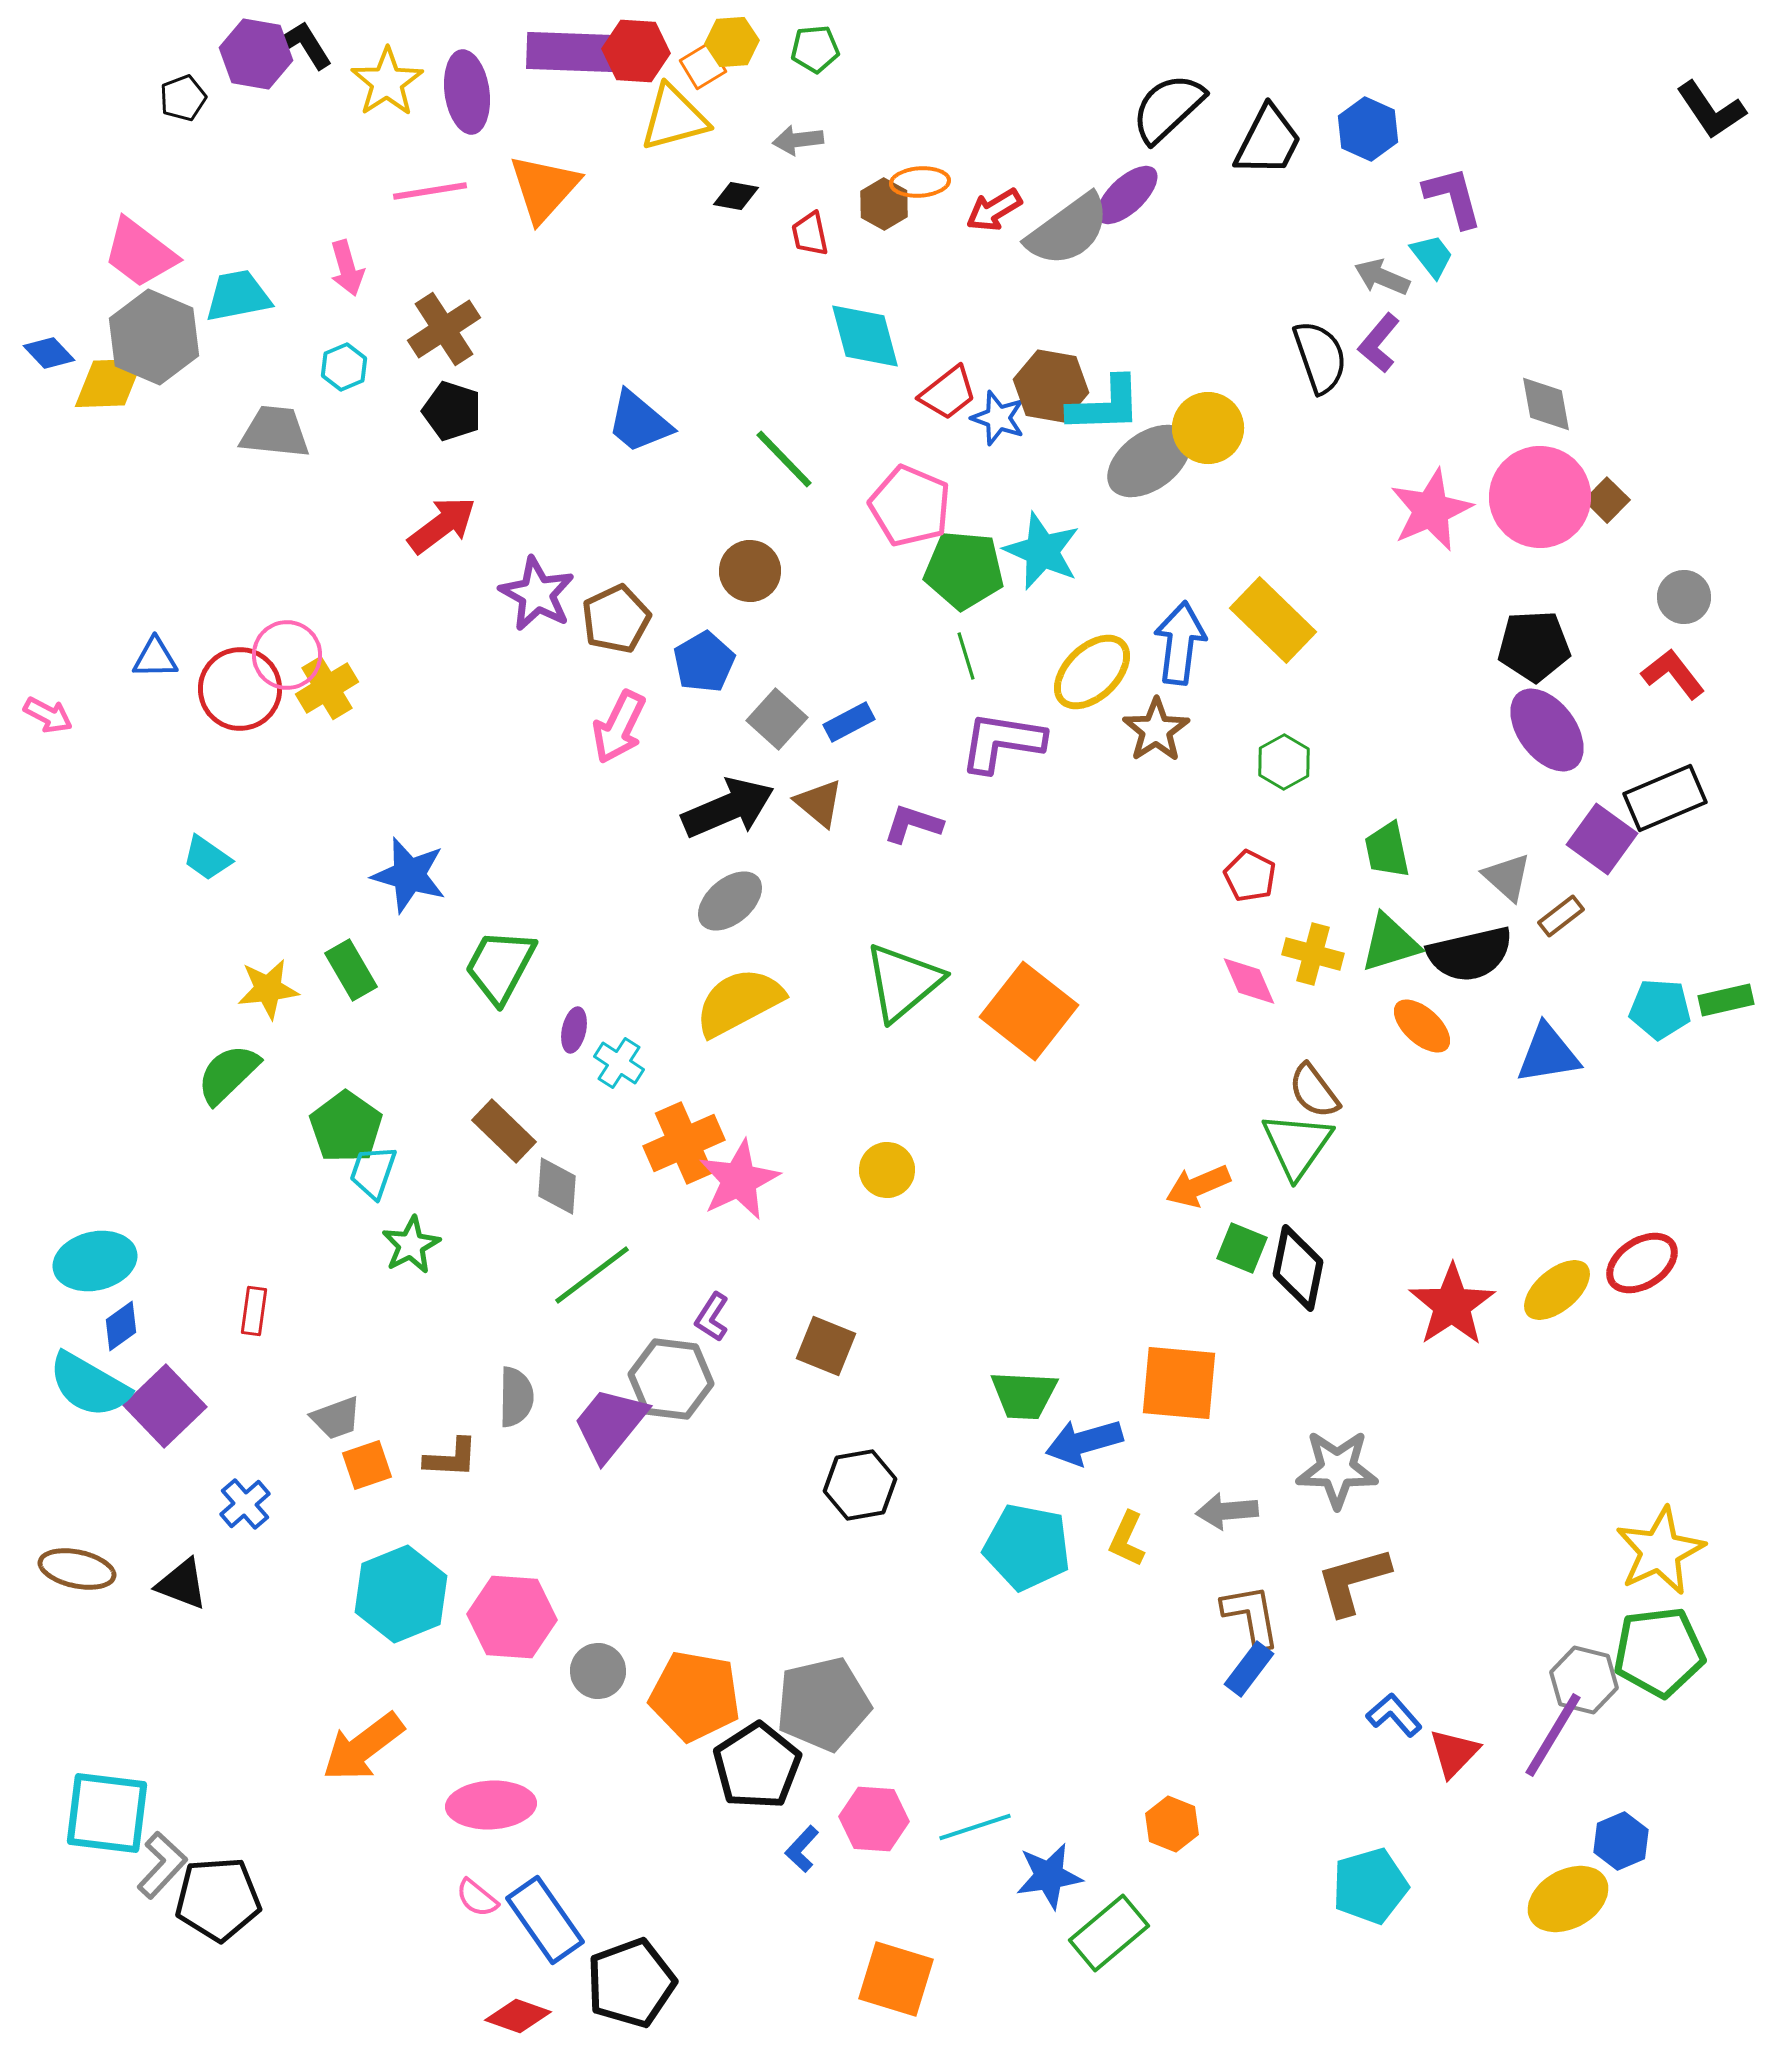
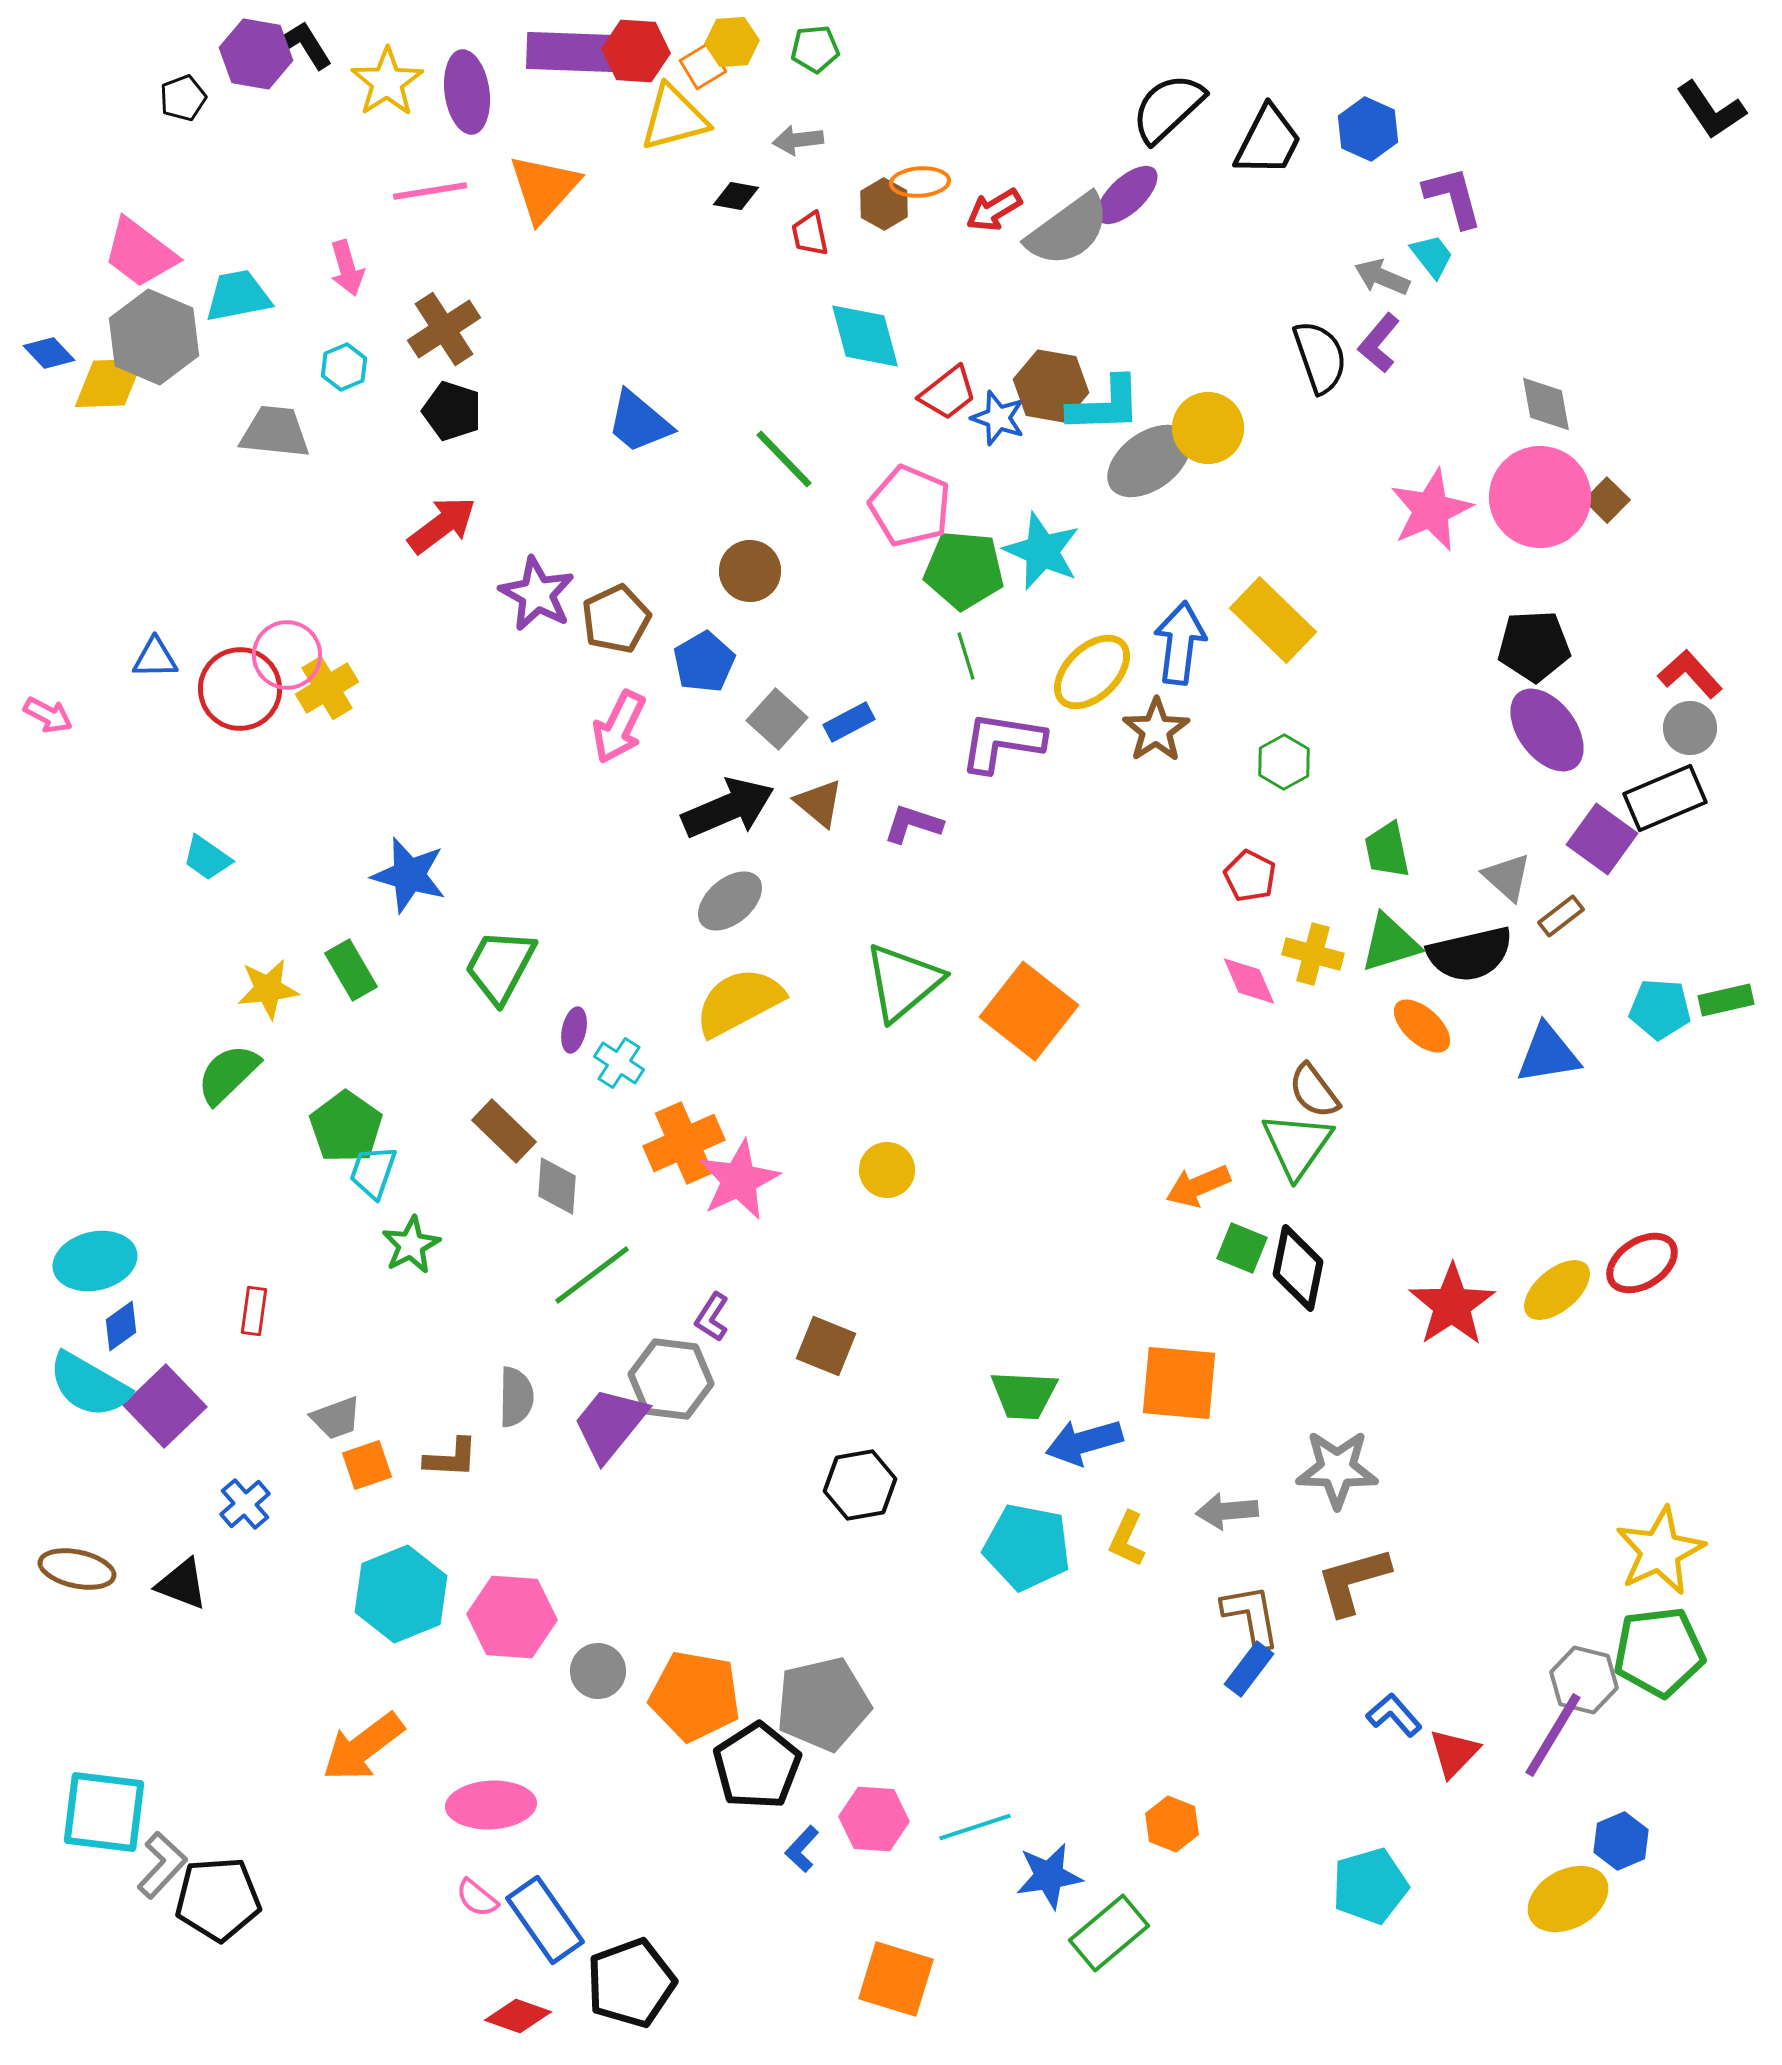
gray circle at (1684, 597): moved 6 px right, 131 px down
red L-shape at (1673, 674): moved 17 px right; rotated 4 degrees counterclockwise
cyan square at (107, 1813): moved 3 px left, 1 px up
